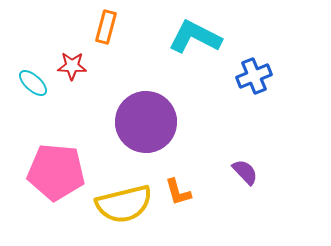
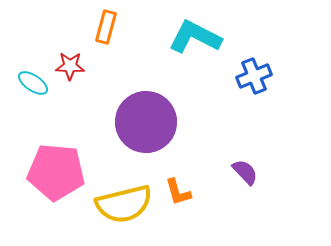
red star: moved 2 px left
cyan ellipse: rotated 8 degrees counterclockwise
